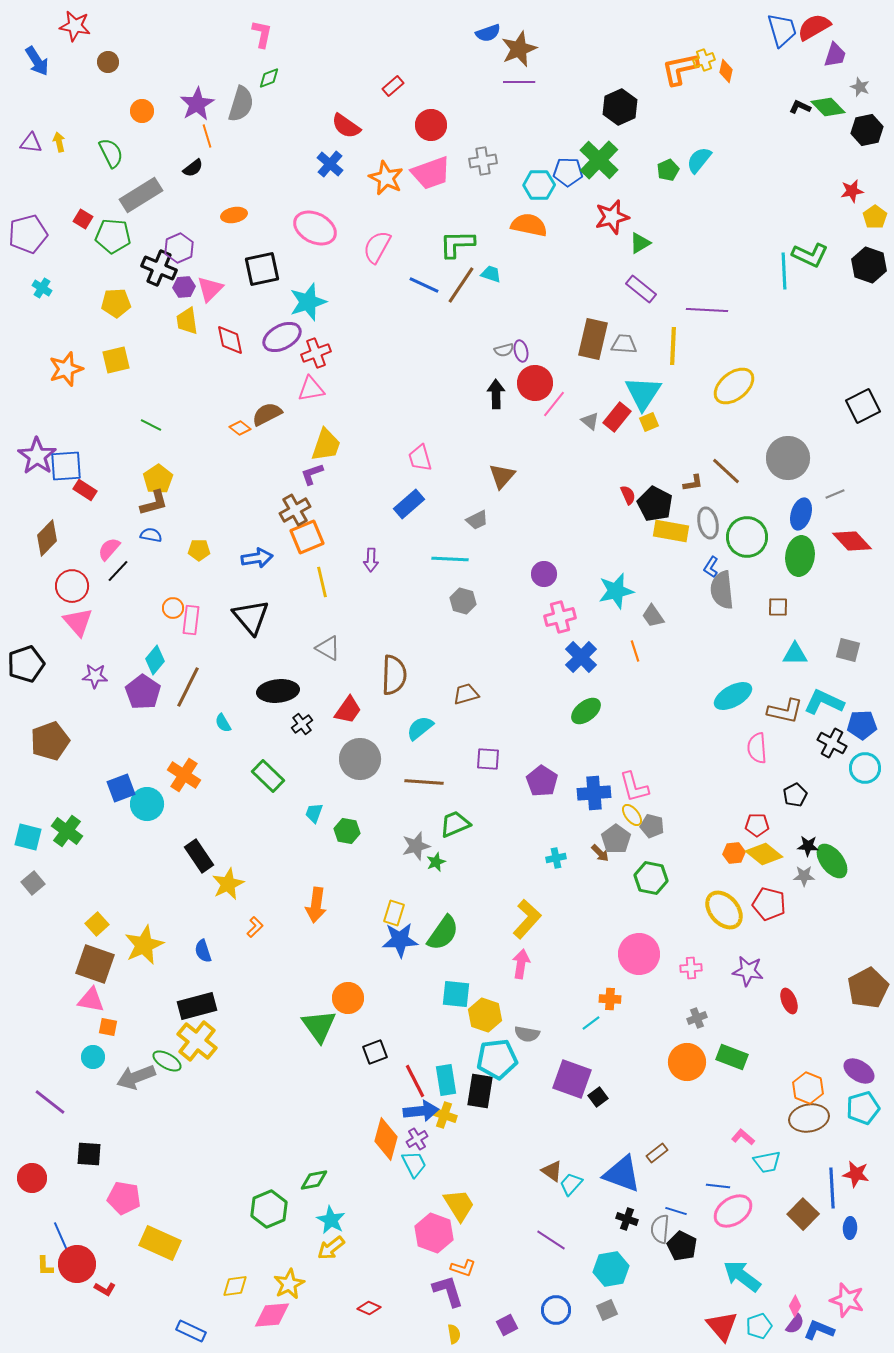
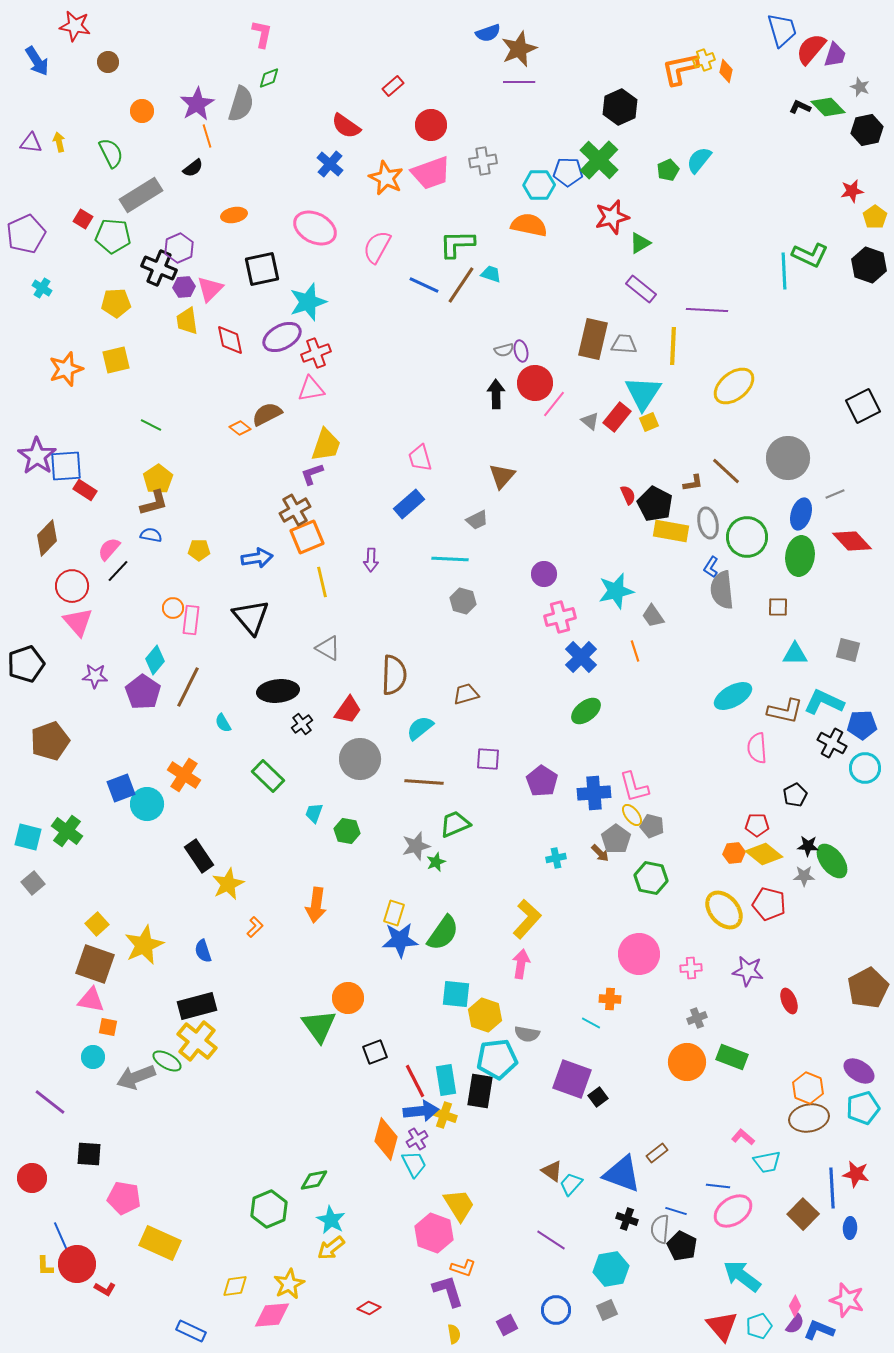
red semicircle at (814, 27): moved 3 px left, 22 px down; rotated 20 degrees counterclockwise
purple pentagon at (28, 234): moved 2 px left; rotated 9 degrees counterclockwise
cyan line at (591, 1023): rotated 66 degrees clockwise
